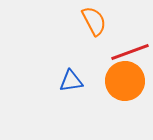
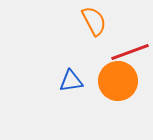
orange circle: moved 7 px left
